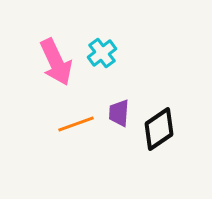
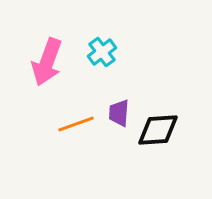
cyan cross: moved 1 px up
pink arrow: moved 9 px left; rotated 45 degrees clockwise
black diamond: moved 1 px left, 1 px down; rotated 30 degrees clockwise
